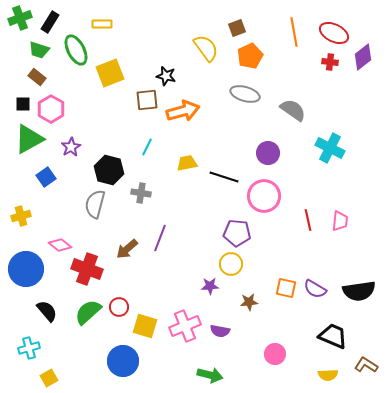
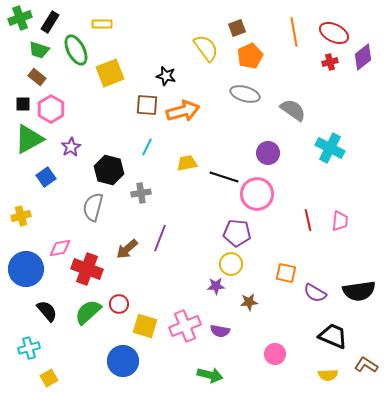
red cross at (330, 62): rotated 21 degrees counterclockwise
brown square at (147, 100): moved 5 px down; rotated 10 degrees clockwise
gray cross at (141, 193): rotated 18 degrees counterclockwise
pink circle at (264, 196): moved 7 px left, 2 px up
gray semicircle at (95, 204): moved 2 px left, 3 px down
pink diamond at (60, 245): moved 3 px down; rotated 50 degrees counterclockwise
purple star at (210, 286): moved 6 px right
orange square at (286, 288): moved 15 px up
purple semicircle at (315, 289): moved 4 px down
red circle at (119, 307): moved 3 px up
